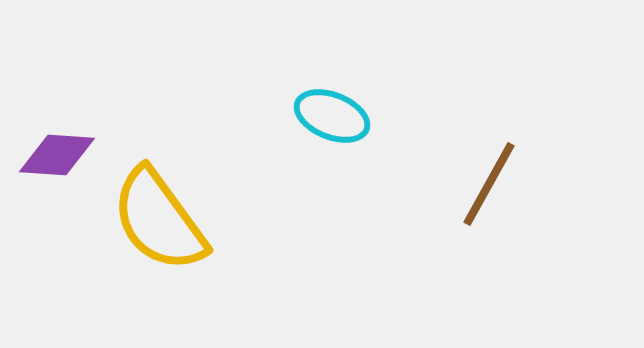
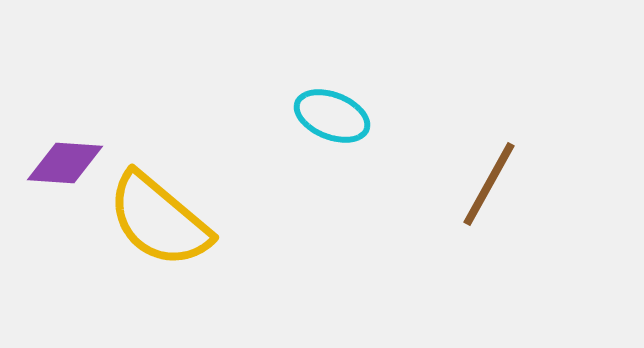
purple diamond: moved 8 px right, 8 px down
yellow semicircle: rotated 14 degrees counterclockwise
